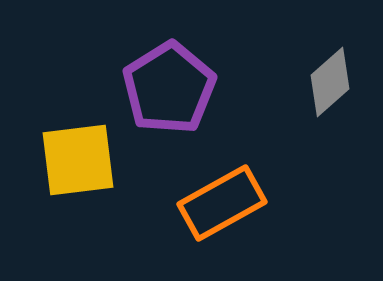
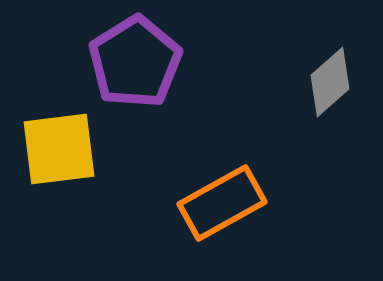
purple pentagon: moved 34 px left, 26 px up
yellow square: moved 19 px left, 11 px up
